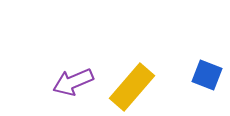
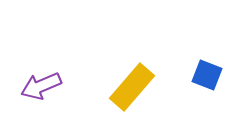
purple arrow: moved 32 px left, 4 px down
